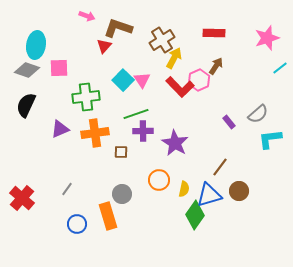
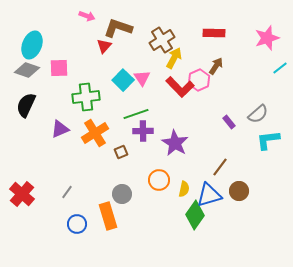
cyan ellipse: moved 4 px left; rotated 12 degrees clockwise
pink triangle: moved 2 px up
orange cross: rotated 24 degrees counterclockwise
cyan L-shape: moved 2 px left, 1 px down
brown square: rotated 24 degrees counterclockwise
gray line: moved 3 px down
red cross: moved 4 px up
